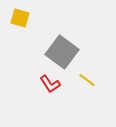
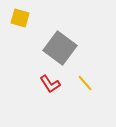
gray square: moved 2 px left, 4 px up
yellow line: moved 2 px left, 3 px down; rotated 12 degrees clockwise
